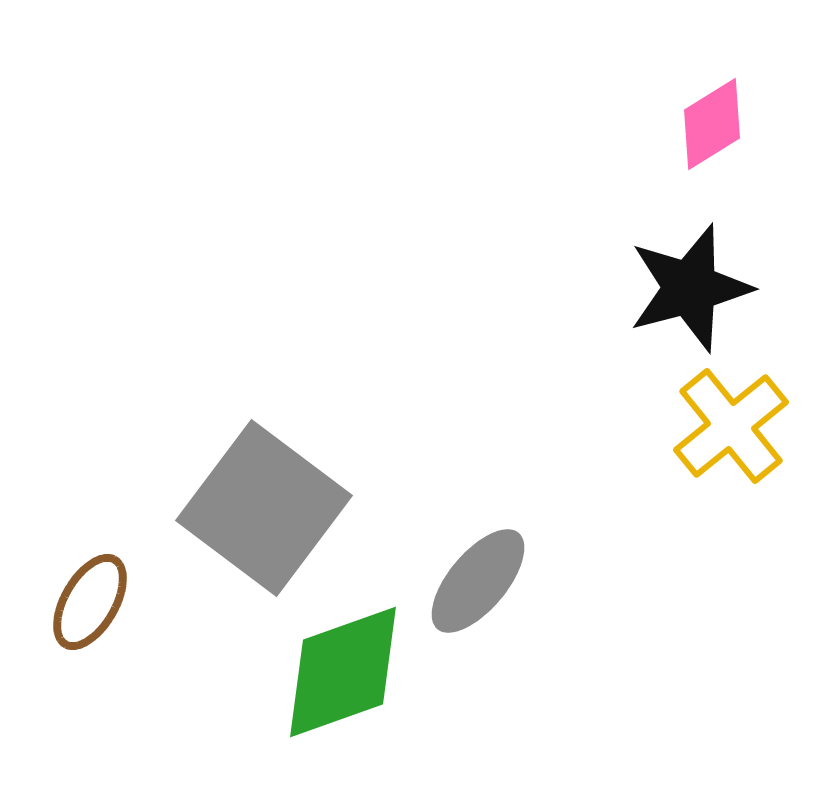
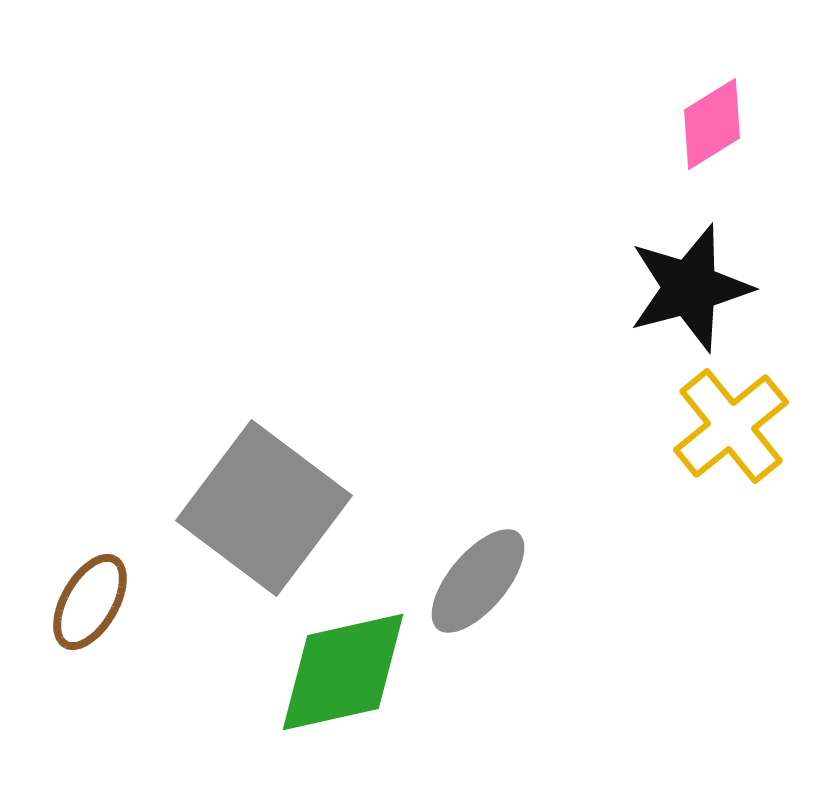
green diamond: rotated 7 degrees clockwise
